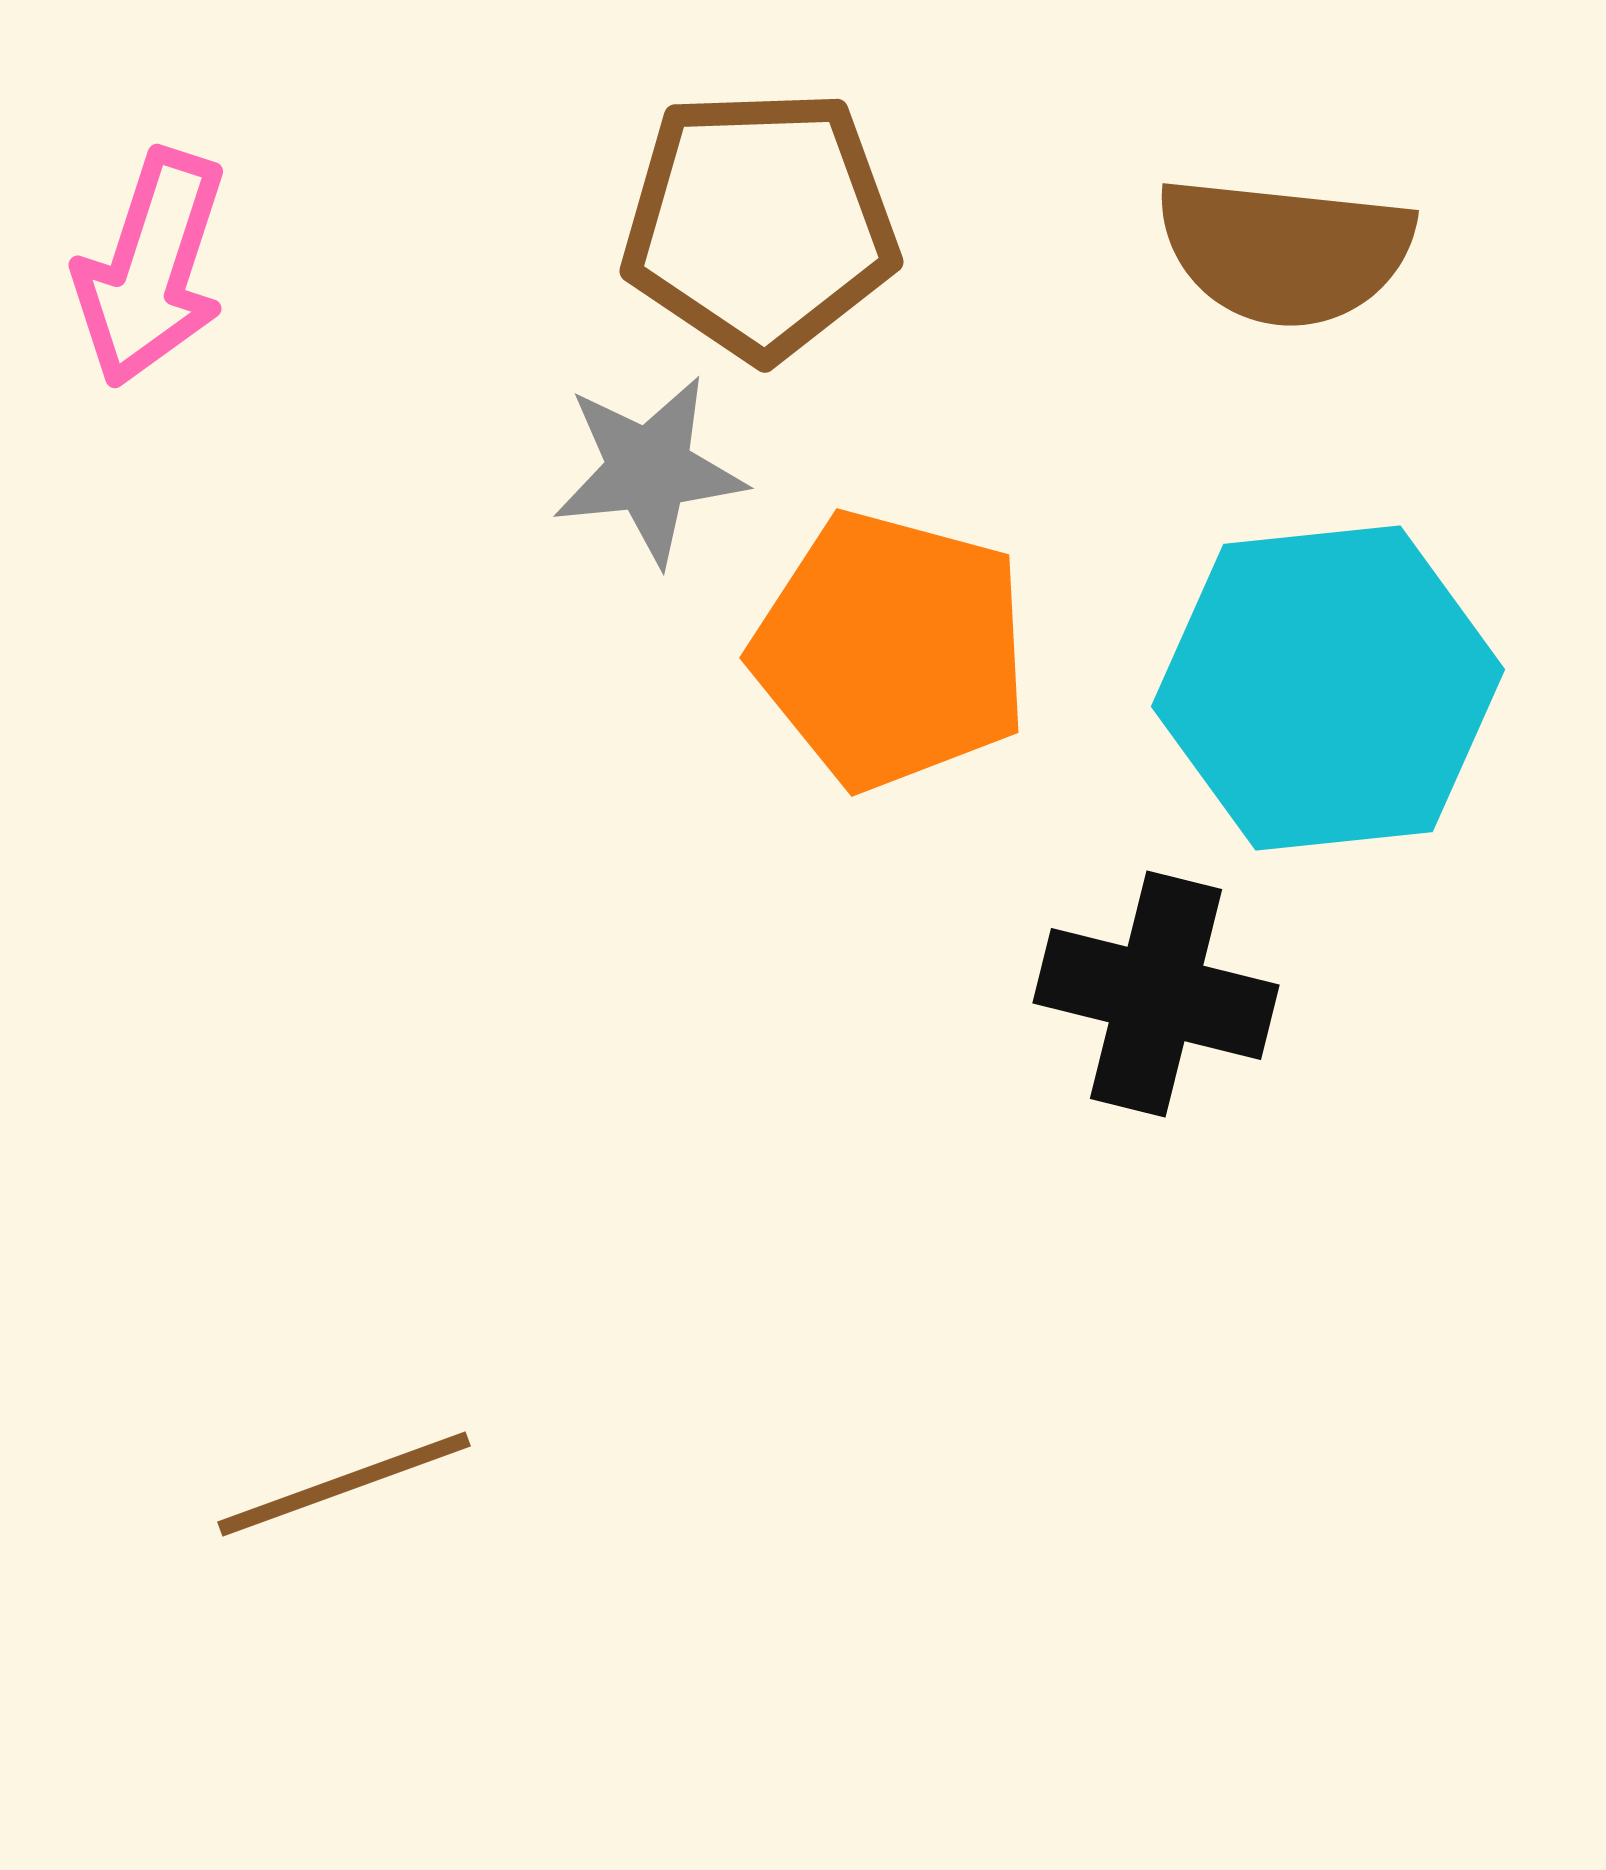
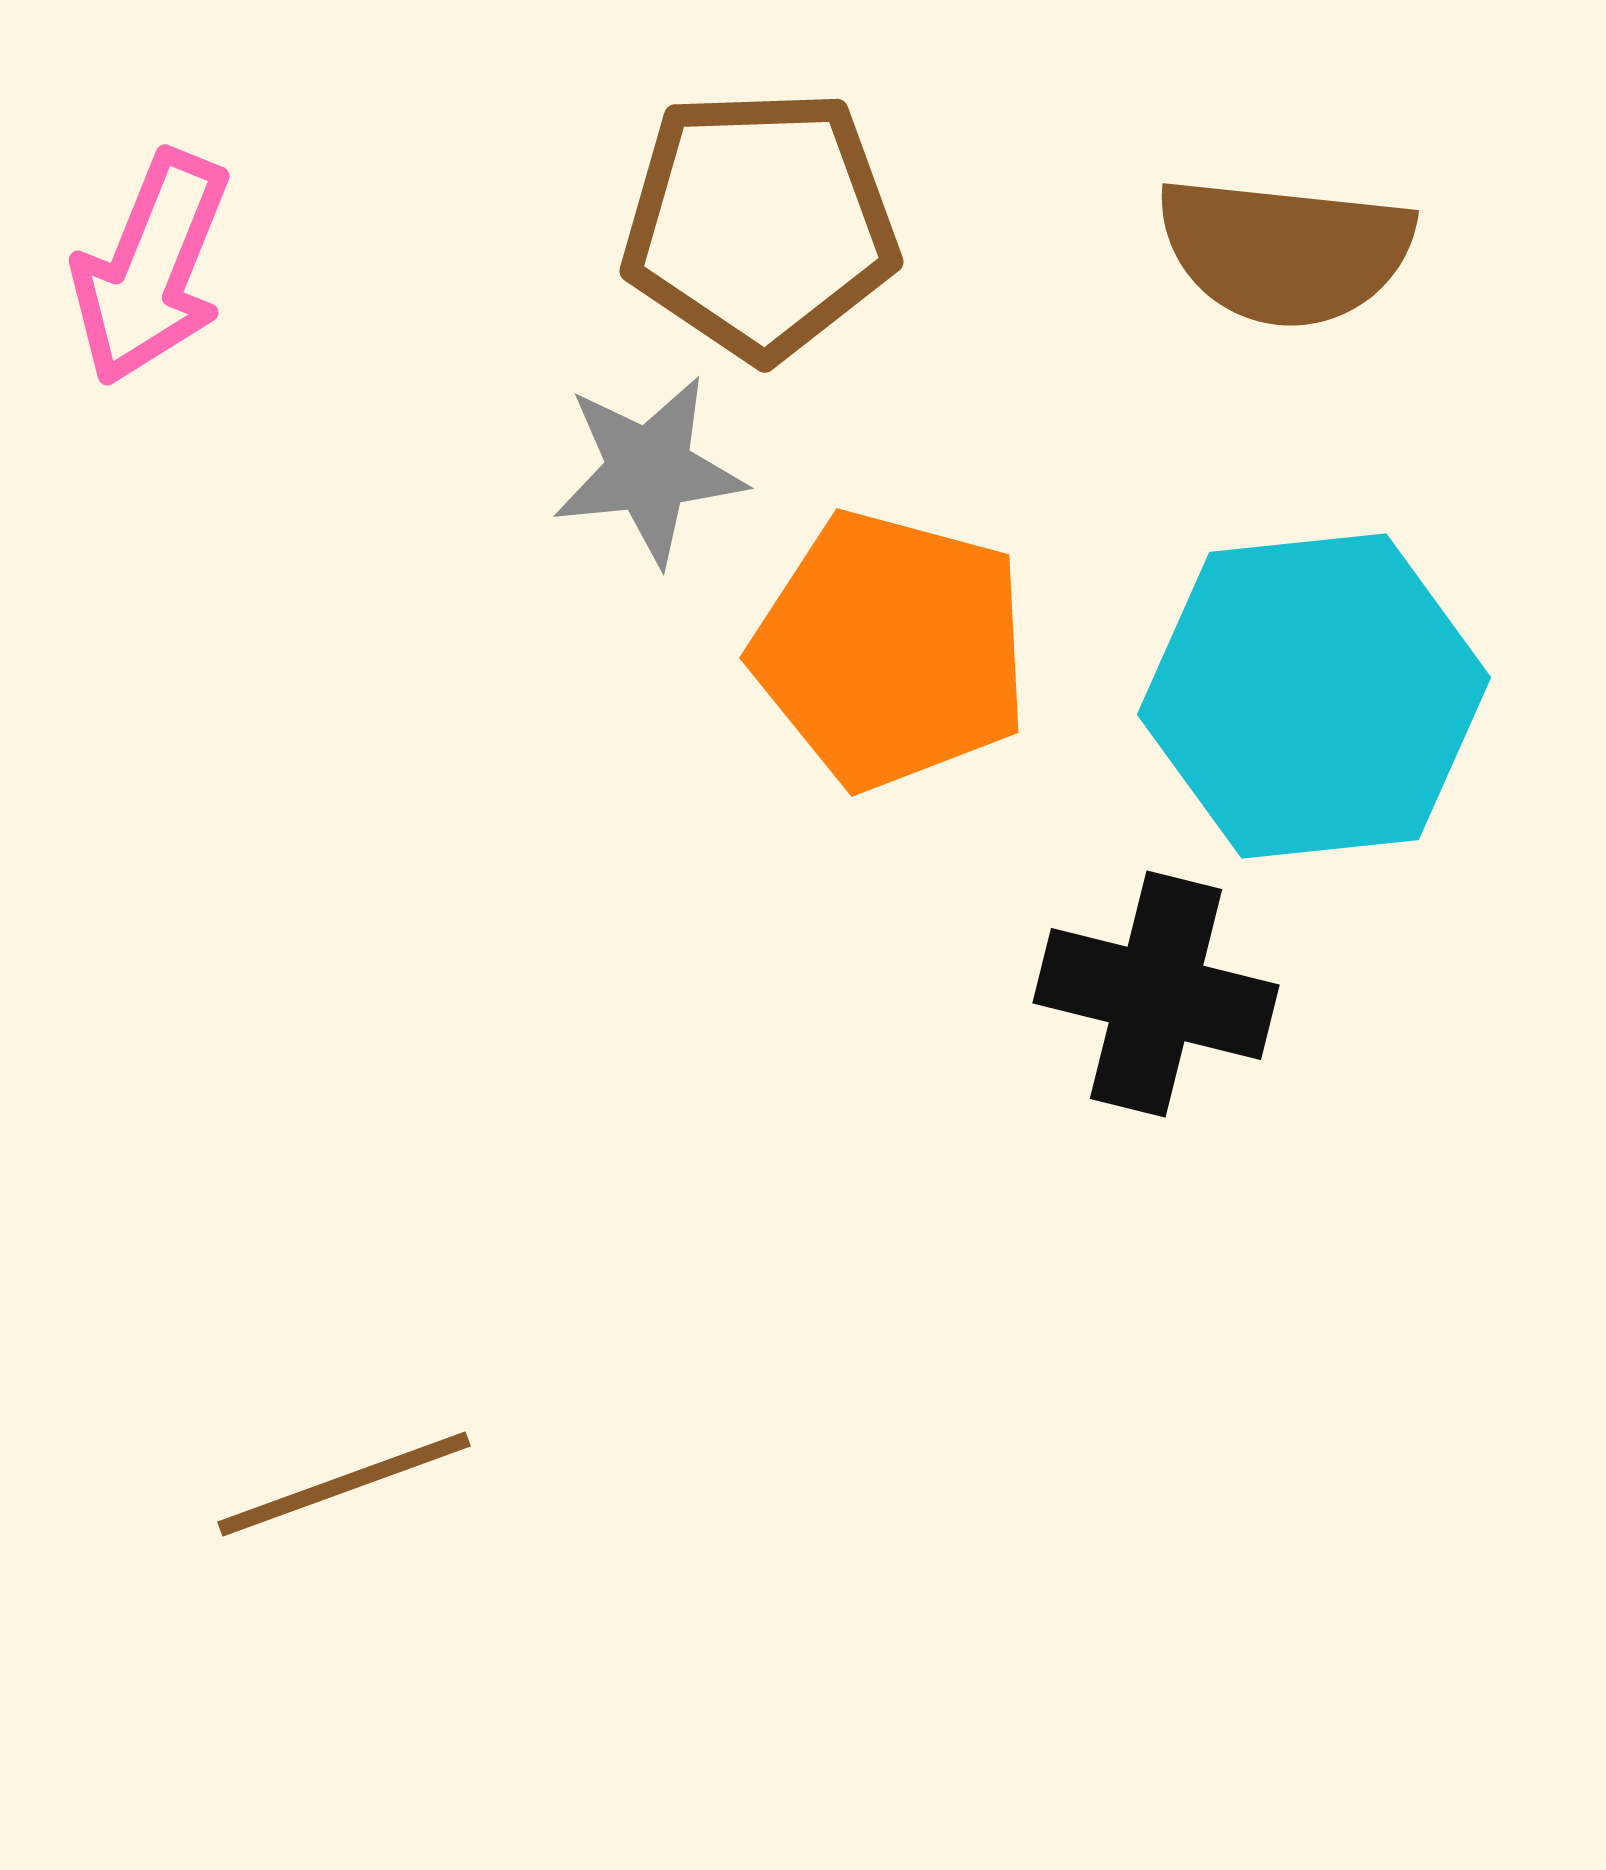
pink arrow: rotated 4 degrees clockwise
cyan hexagon: moved 14 px left, 8 px down
